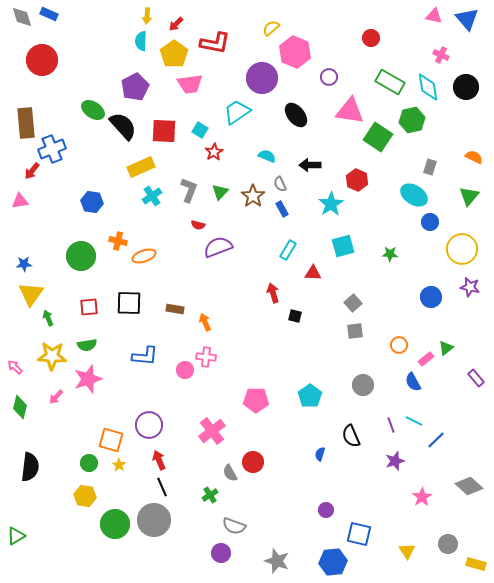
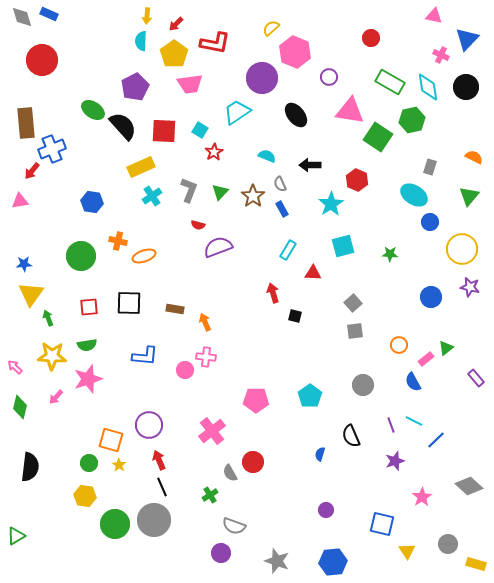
blue triangle at (467, 19): moved 20 px down; rotated 25 degrees clockwise
blue square at (359, 534): moved 23 px right, 10 px up
